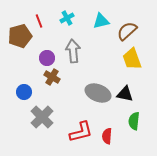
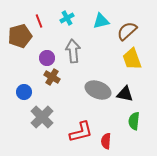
gray ellipse: moved 3 px up
red semicircle: moved 1 px left, 5 px down
